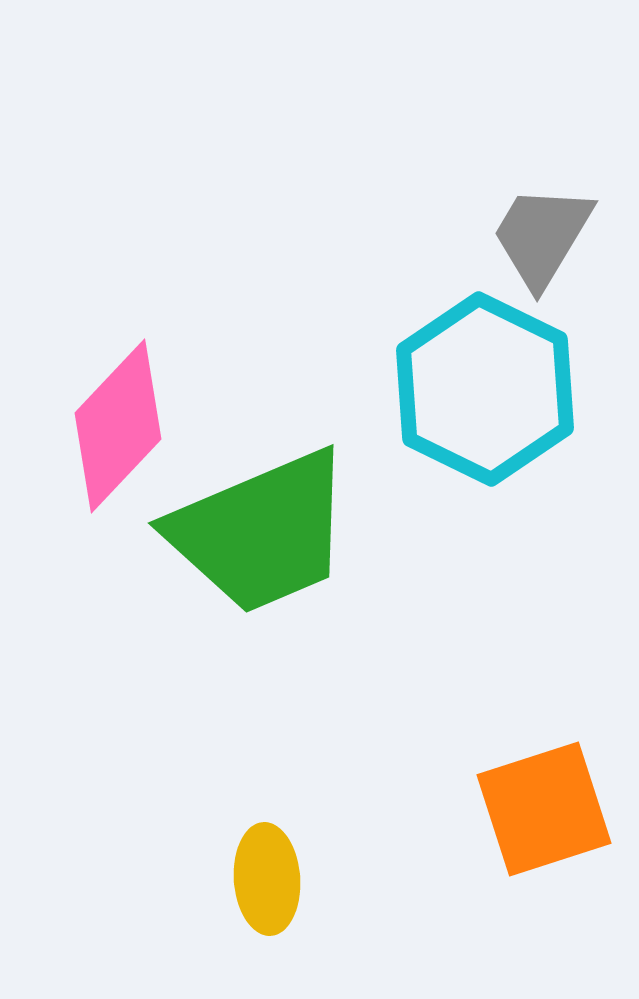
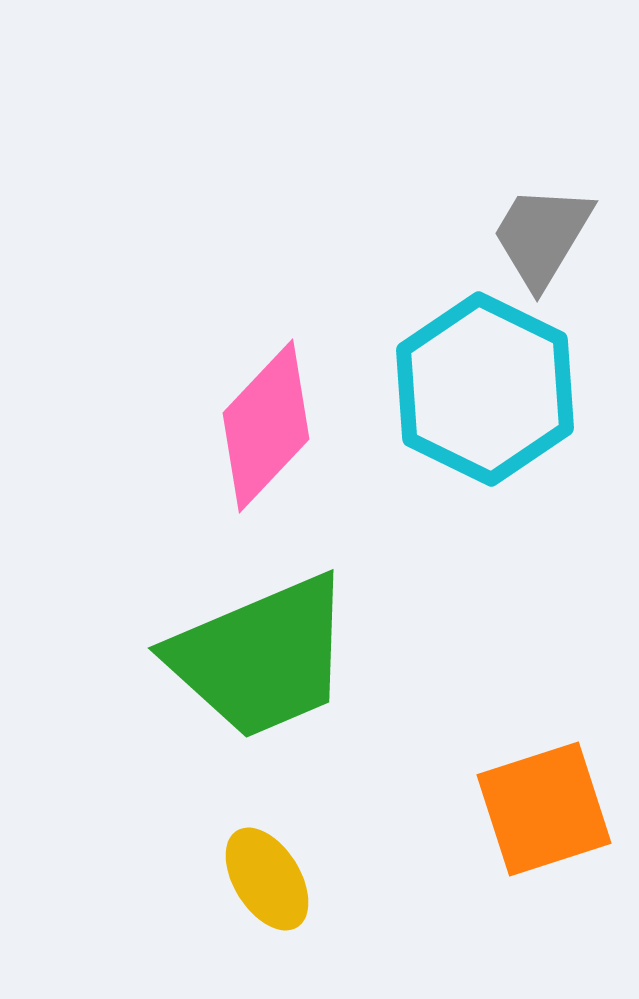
pink diamond: moved 148 px right
green trapezoid: moved 125 px down
yellow ellipse: rotated 28 degrees counterclockwise
